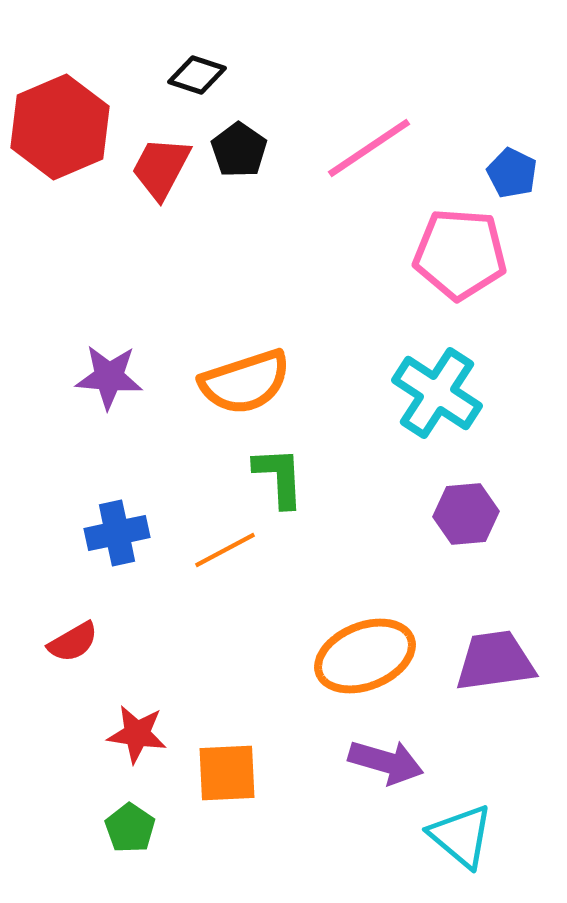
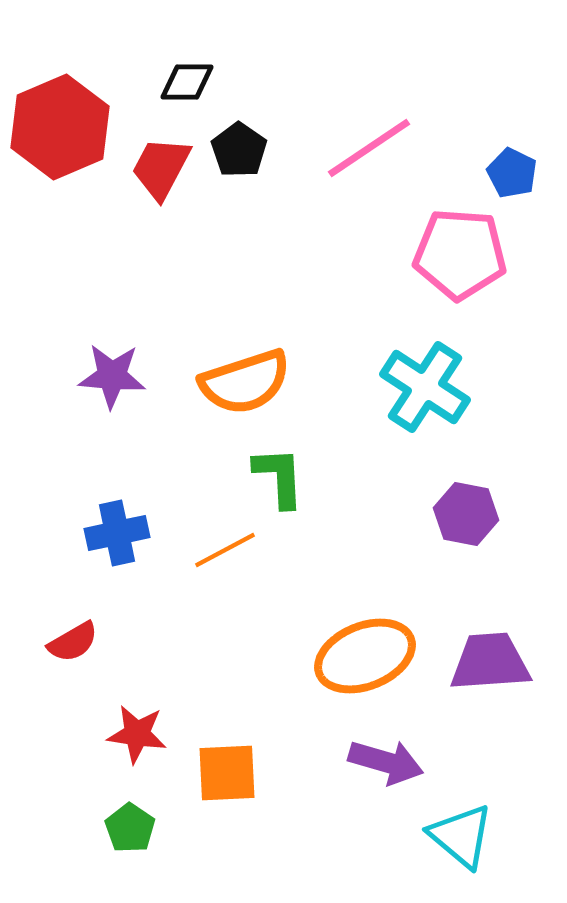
black diamond: moved 10 px left, 7 px down; rotated 18 degrees counterclockwise
purple star: moved 3 px right, 1 px up
cyan cross: moved 12 px left, 6 px up
purple hexagon: rotated 16 degrees clockwise
purple trapezoid: moved 5 px left, 1 px down; rotated 4 degrees clockwise
